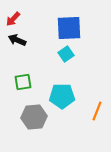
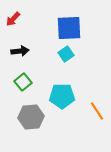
black arrow: moved 3 px right, 11 px down; rotated 150 degrees clockwise
green square: rotated 30 degrees counterclockwise
orange line: rotated 54 degrees counterclockwise
gray hexagon: moved 3 px left
